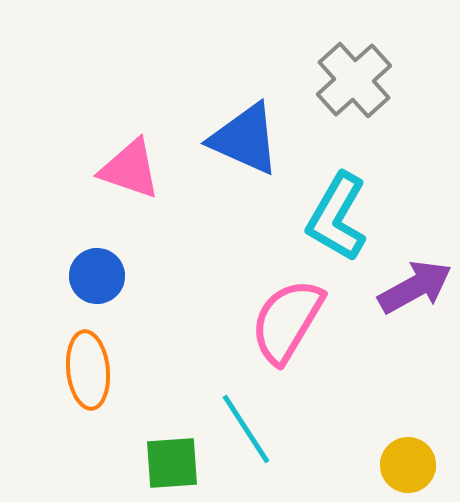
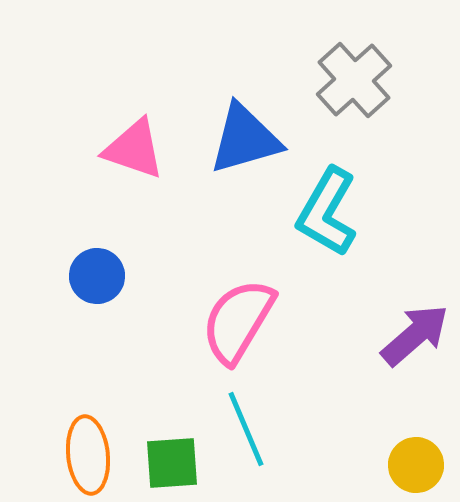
blue triangle: rotated 40 degrees counterclockwise
pink triangle: moved 4 px right, 20 px up
cyan L-shape: moved 10 px left, 5 px up
purple arrow: moved 48 px down; rotated 12 degrees counterclockwise
pink semicircle: moved 49 px left
orange ellipse: moved 85 px down
cyan line: rotated 10 degrees clockwise
yellow circle: moved 8 px right
